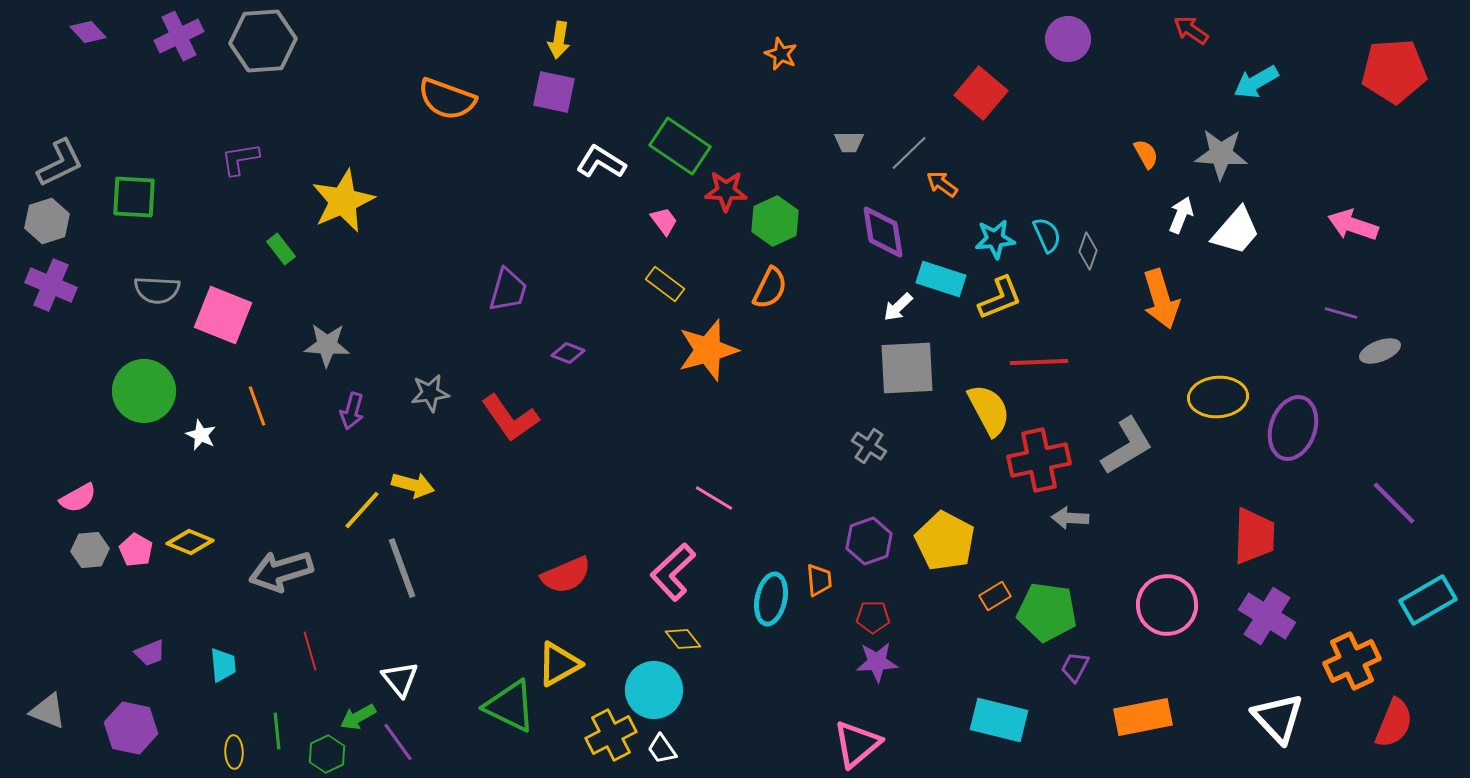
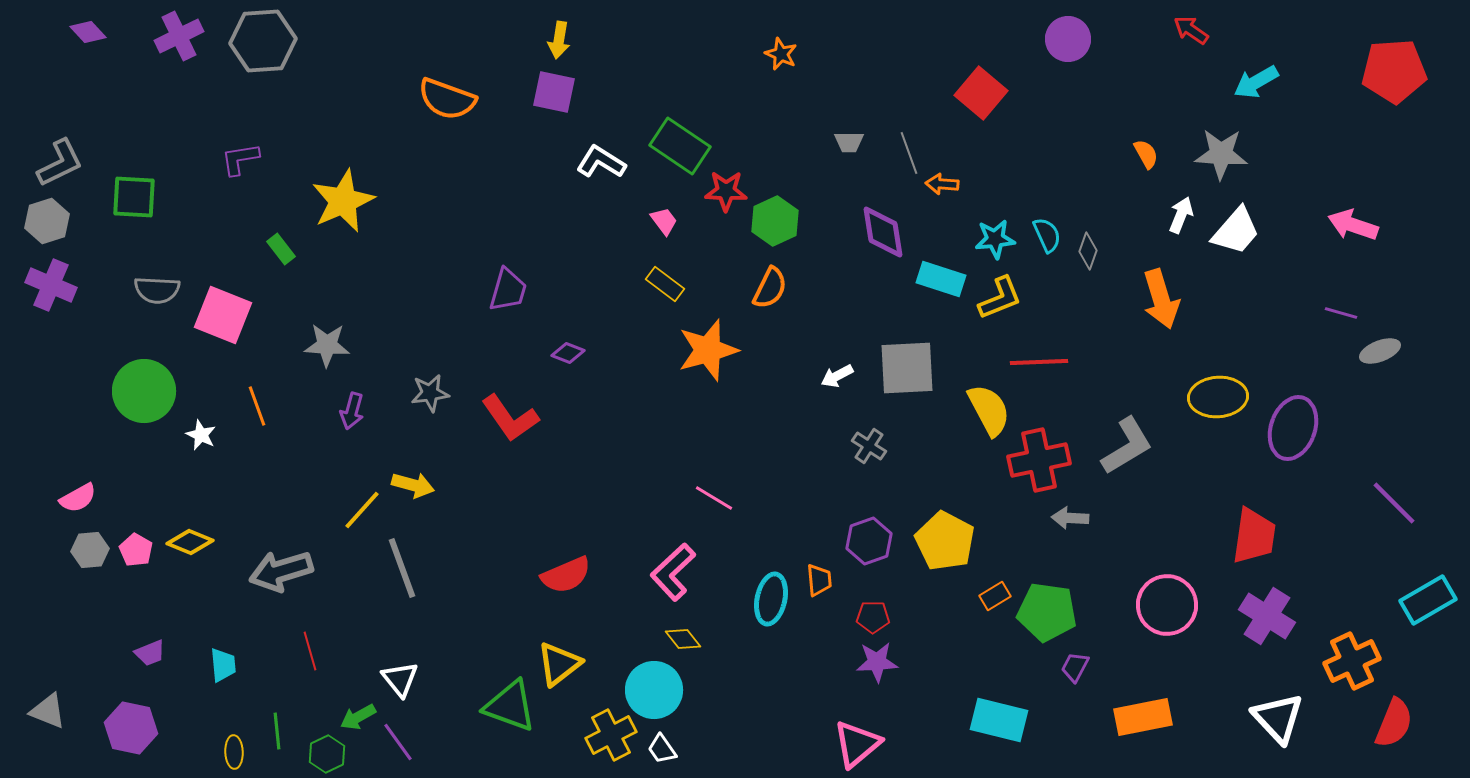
gray line at (909, 153): rotated 66 degrees counterclockwise
orange arrow at (942, 184): rotated 32 degrees counterclockwise
white arrow at (898, 307): moved 61 px left, 69 px down; rotated 16 degrees clockwise
red trapezoid at (1254, 536): rotated 6 degrees clockwise
yellow triangle at (559, 664): rotated 9 degrees counterclockwise
green triangle at (510, 706): rotated 6 degrees counterclockwise
